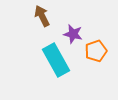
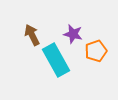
brown arrow: moved 10 px left, 19 px down
